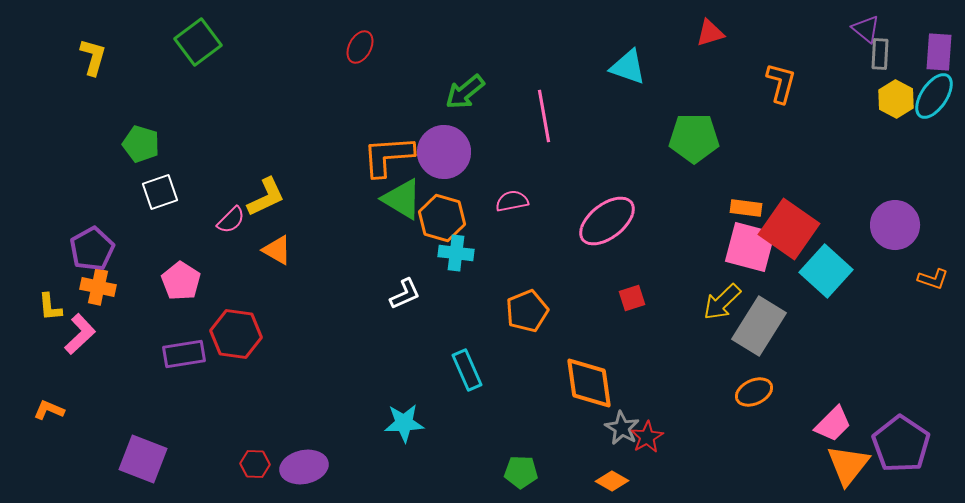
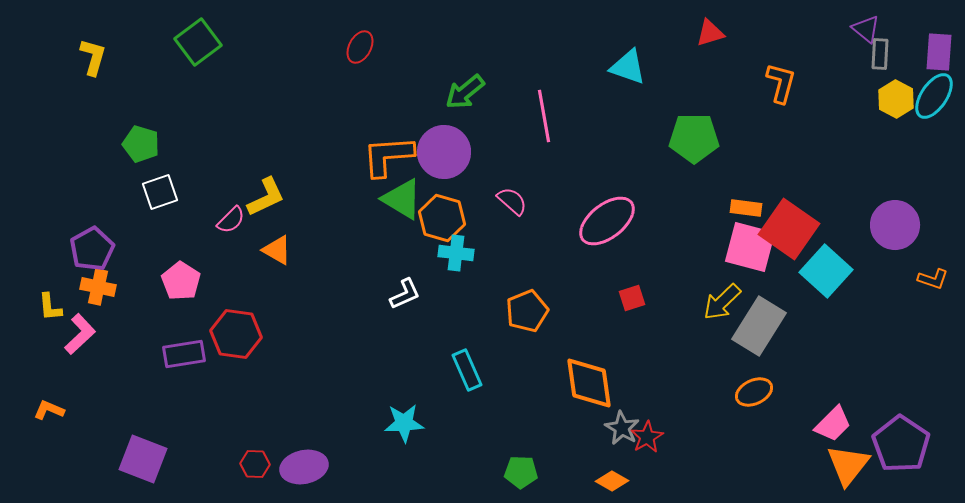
pink semicircle at (512, 201): rotated 52 degrees clockwise
